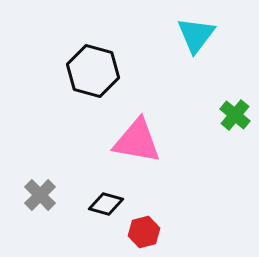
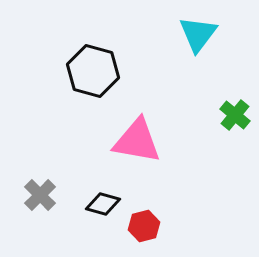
cyan triangle: moved 2 px right, 1 px up
black diamond: moved 3 px left
red hexagon: moved 6 px up
